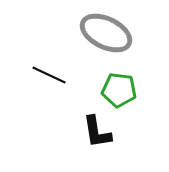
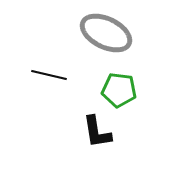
black line: rotated 12 degrees counterclockwise
